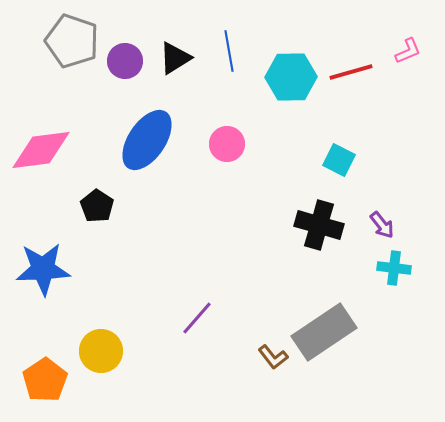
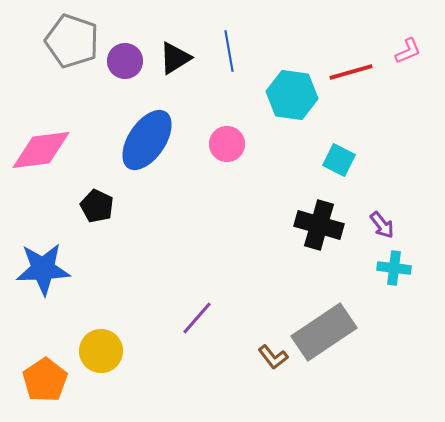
cyan hexagon: moved 1 px right, 18 px down; rotated 9 degrees clockwise
black pentagon: rotated 8 degrees counterclockwise
